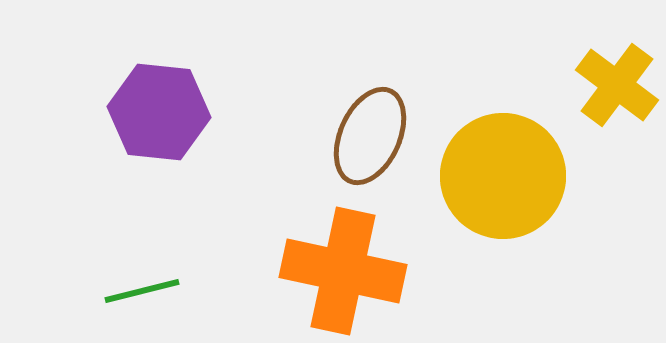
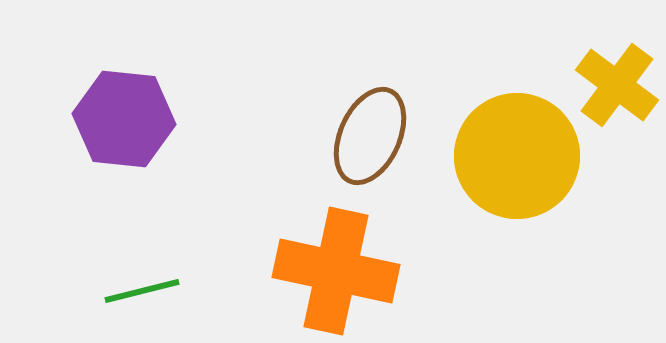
purple hexagon: moved 35 px left, 7 px down
yellow circle: moved 14 px right, 20 px up
orange cross: moved 7 px left
